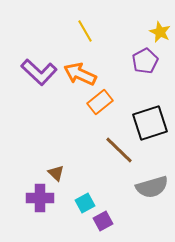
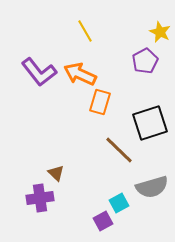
purple L-shape: rotated 9 degrees clockwise
orange rectangle: rotated 35 degrees counterclockwise
purple cross: rotated 8 degrees counterclockwise
cyan square: moved 34 px right
